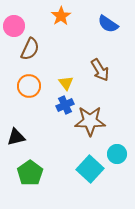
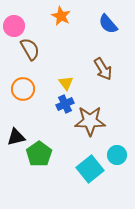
orange star: rotated 12 degrees counterclockwise
blue semicircle: rotated 15 degrees clockwise
brown semicircle: rotated 55 degrees counterclockwise
brown arrow: moved 3 px right, 1 px up
orange circle: moved 6 px left, 3 px down
blue cross: moved 1 px up
cyan circle: moved 1 px down
cyan square: rotated 8 degrees clockwise
green pentagon: moved 9 px right, 19 px up
